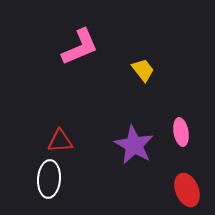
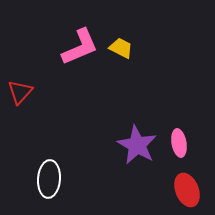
yellow trapezoid: moved 22 px left, 22 px up; rotated 25 degrees counterclockwise
pink ellipse: moved 2 px left, 11 px down
red triangle: moved 40 px left, 49 px up; rotated 44 degrees counterclockwise
purple star: moved 3 px right
